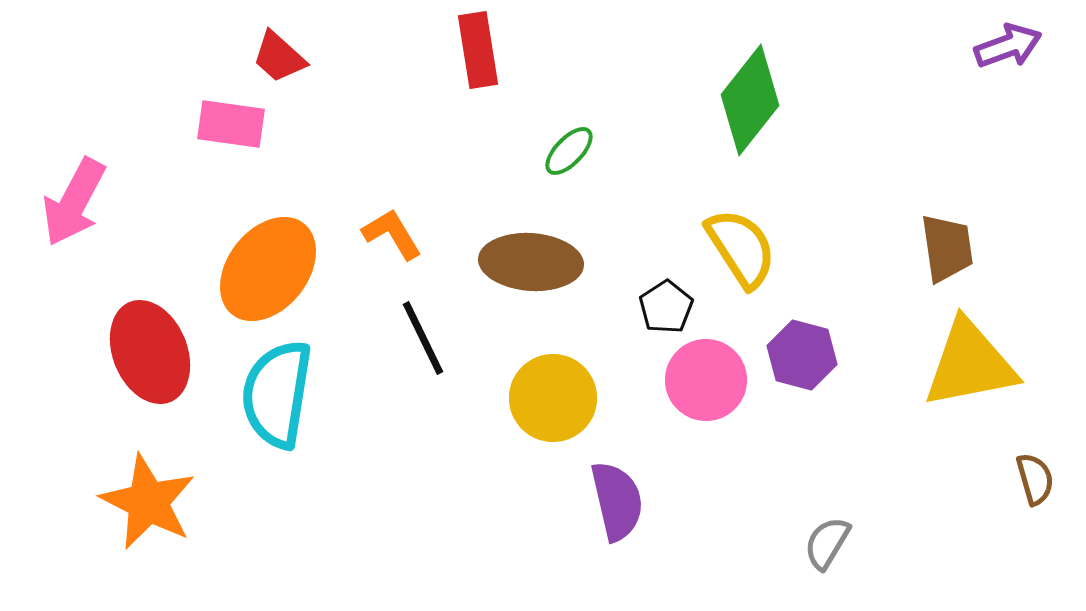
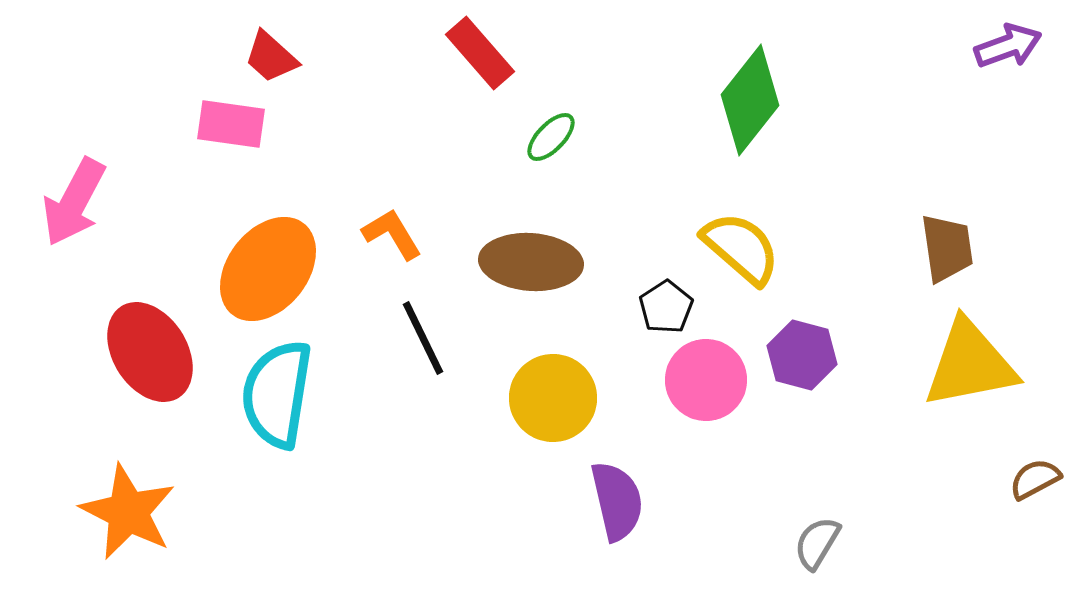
red rectangle: moved 2 px right, 3 px down; rotated 32 degrees counterclockwise
red trapezoid: moved 8 px left
green ellipse: moved 18 px left, 14 px up
yellow semicircle: rotated 16 degrees counterclockwise
red ellipse: rotated 10 degrees counterclockwise
brown semicircle: rotated 102 degrees counterclockwise
orange star: moved 20 px left, 10 px down
gray semicircle: moved 10 px left
